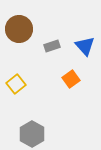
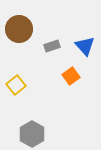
orange square: moved 3 px up
yellow square: moved 1 px down
